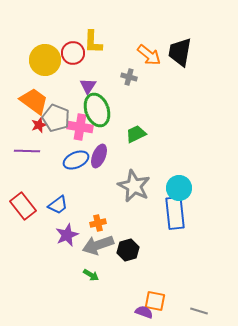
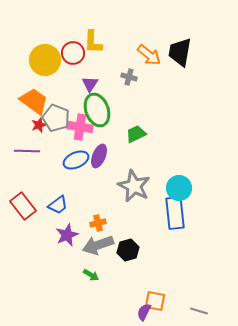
purple triangle: moved 2 px right, 2 px up
purple semicircle: rotated 84 degrees counterclockwise
